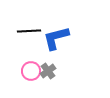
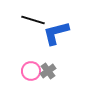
black line: moved 4 px right, 11 px up; rotated 20 degrees clockwise
blue L-shape: moved 5 px up
